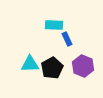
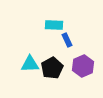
blue rectangle: moved 1 px down
purple hexagon: rotated 15 degrees clockwise
